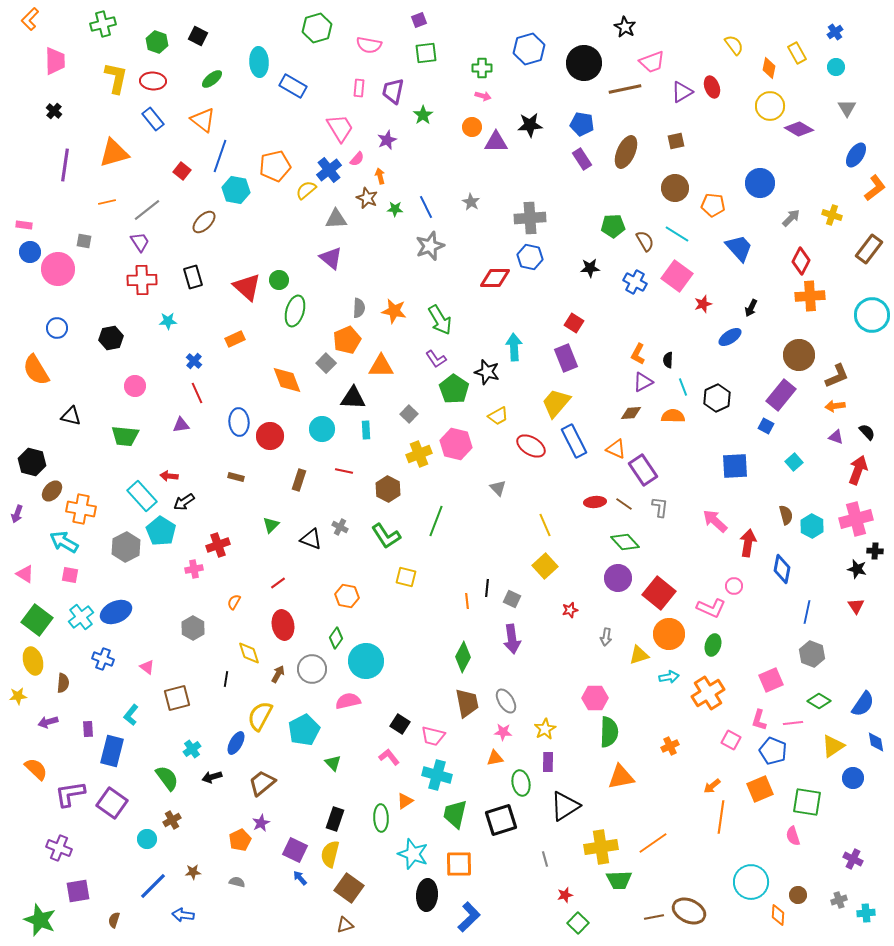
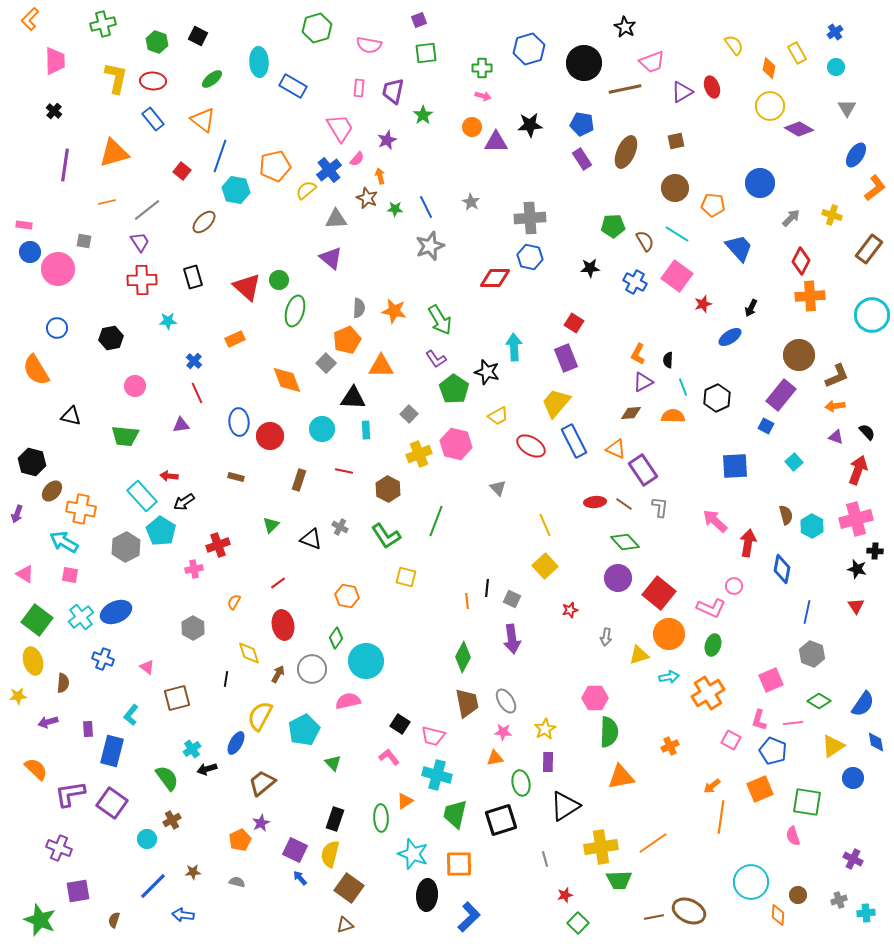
black arrow at (212, 777): moved 5 px left, 8 px up
